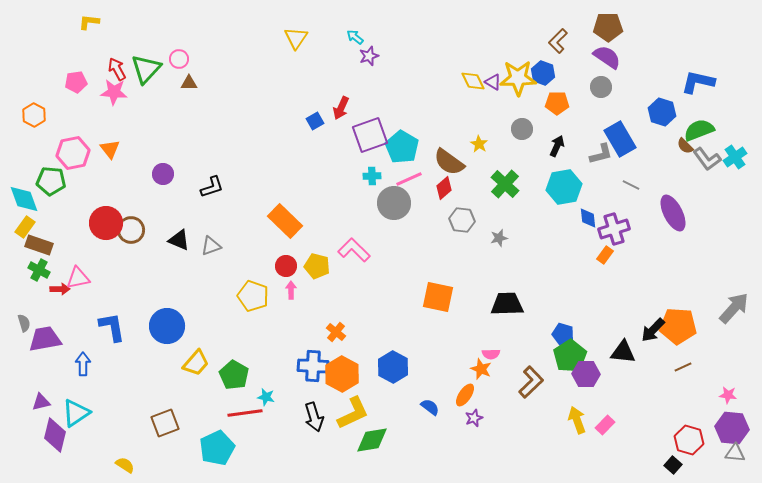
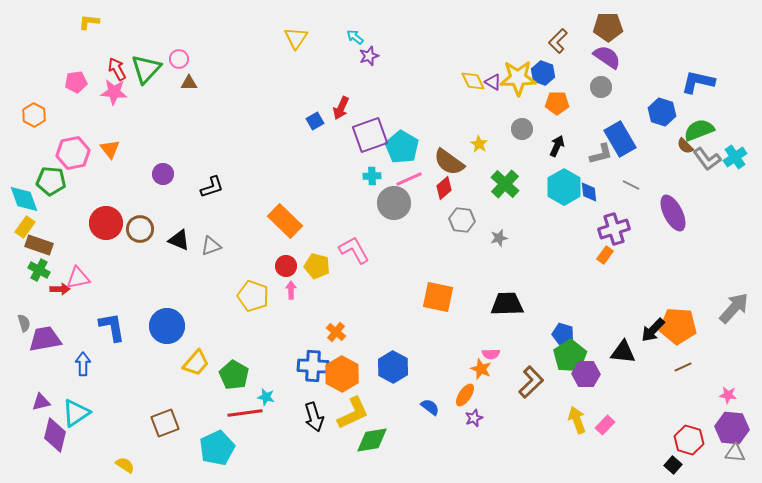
cyan hexagon at (564, 187): rotated 20 degrees counterclockwise
blue diamond at (588, 218): moved 1 px right, 26 px up
brown circle at (131, 230): moved 9 px right, 1 px up
pink L-shape at (354, 250): rotated 16 degrees clockwise
